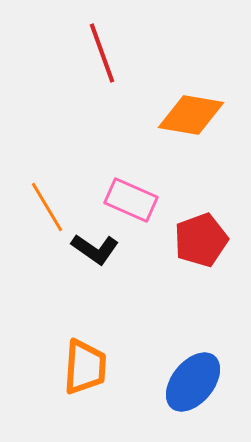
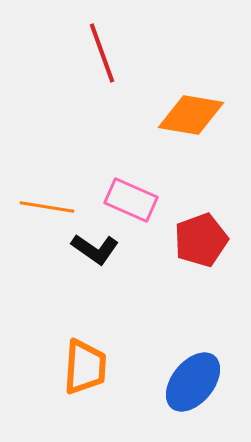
orange line: rotated 50 degrees counterclockwise
